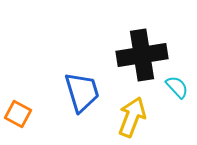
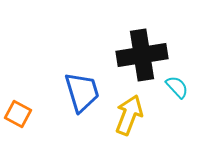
yellow arrow: moved 3 px left, 2 px up
